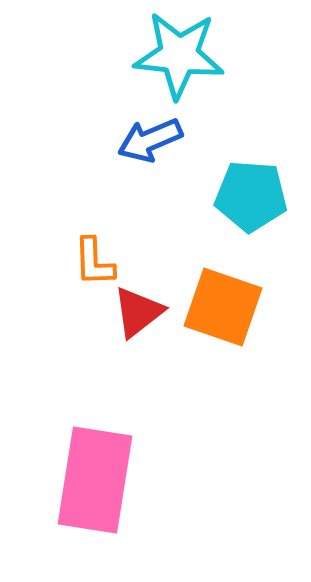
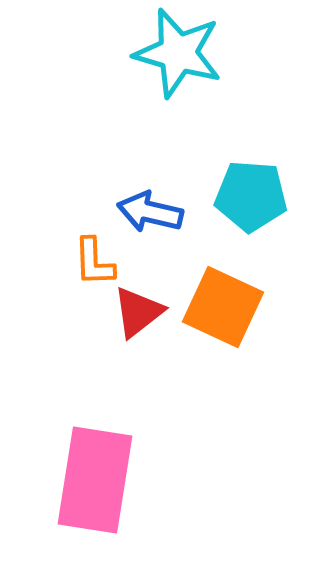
cyan star: moved 1 px left, 2 px up; rotated 10 degrees clockwise
blue arrow: moved 72 px down; rotated 36 degrees clockwise
orange square: rotated 6 degrees clockwise
